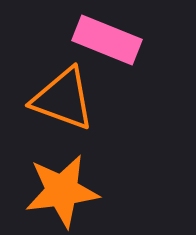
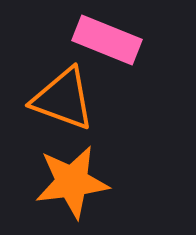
orange star: moved 10 px right, 9 px up
